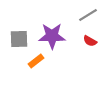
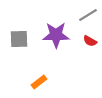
purple star: moved 4 px right, 1 px up
orange rectangle: moved 3 px right, 21 px down
